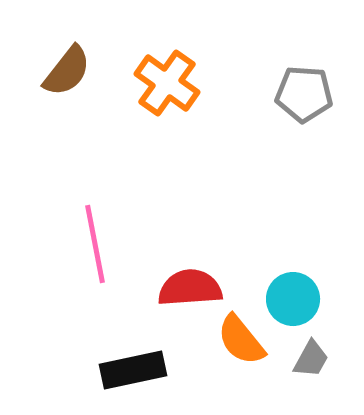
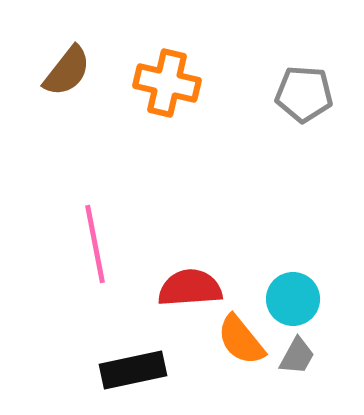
orange cross: rotated 22 degrees counterclockwise
gray trapezoid: moved 14 px left, 3 px up
